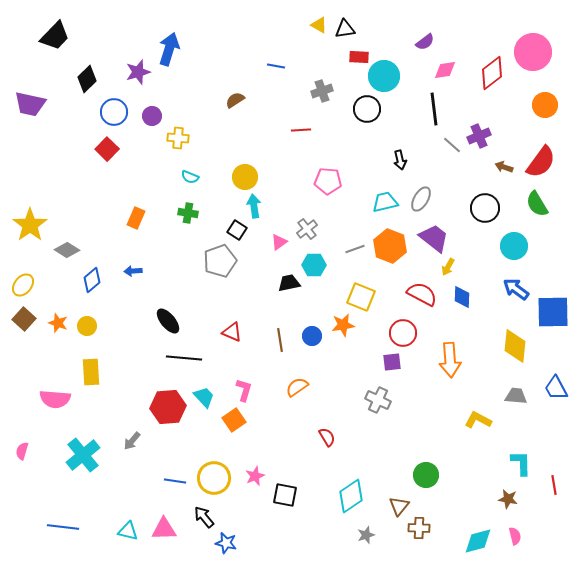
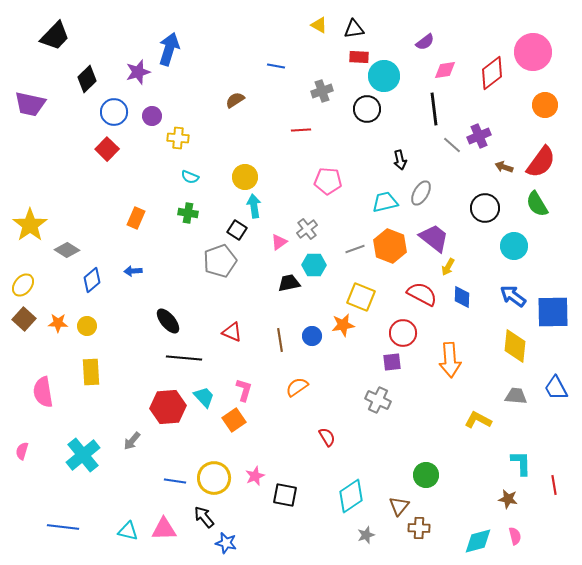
black triangle at (345, 29): moved 9 px right
gray ellipse at (421, 199): moved 6 px up
blue arrow at (516, 289): moved 3 px left, 7 px down
orange star at (58, 323): rotated 18 degrees counterclockwise
pink semicircle at (55, 399): moved 12 px left, 7 px up; rotated 76 degrees clockwise
